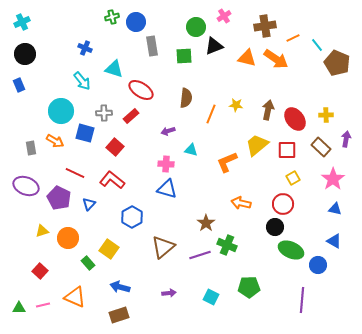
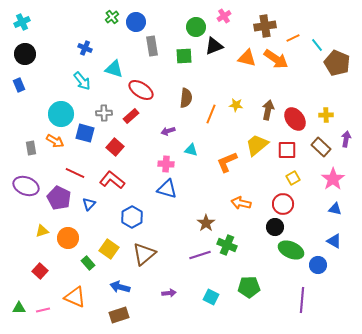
green cross at (112, 17): rotated 24 degrees counterclockwise
cyan circle at (61, 111): moved 3 px down
brown triangle at (163, 247): moved 19 px left, 7 px down
pink line at (43, 305): moved 5 px down
